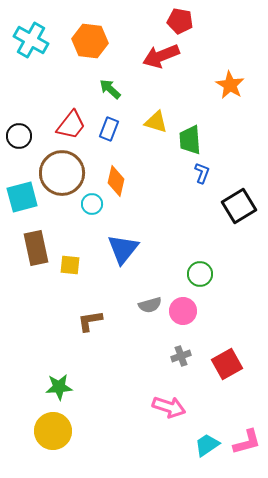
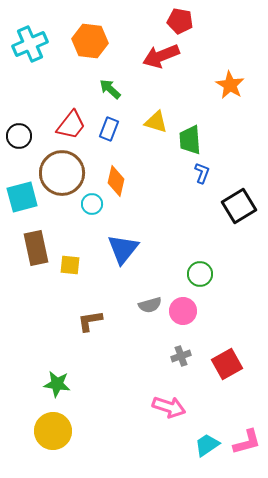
cyan cross: moved 1 px left, 4 px down; rotated 36 degrees clockwise
green star: moved 2 px left, 3 px up; rotated 12 degrees clockwise
